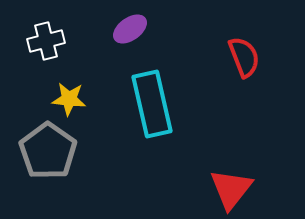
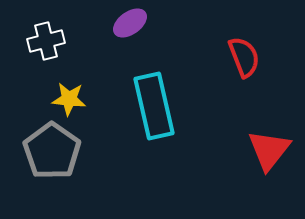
purple ellipse: moved 6 px up
cyan rectangle: moved 2 px right, 2 px down
gray pentagon: moved 4 px right
red triangle: moved 38 px right, 39 px up
